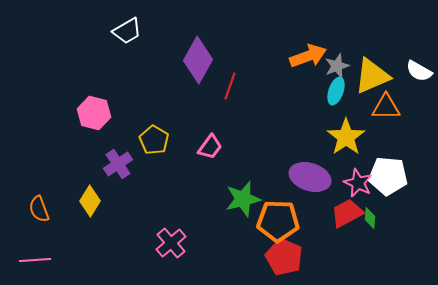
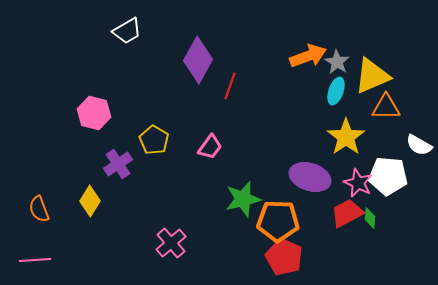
gray star: moved 4 px up; rotated 20 degrees counterclockwise
white semicircle: moved 74 px down
